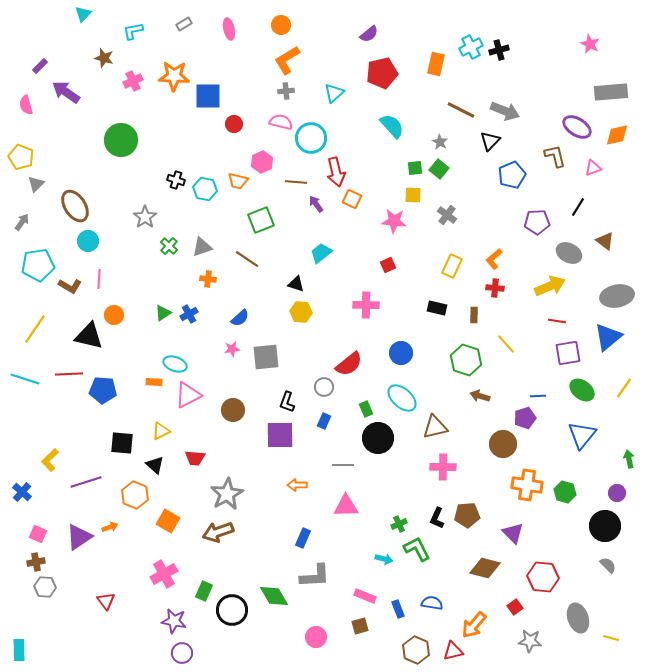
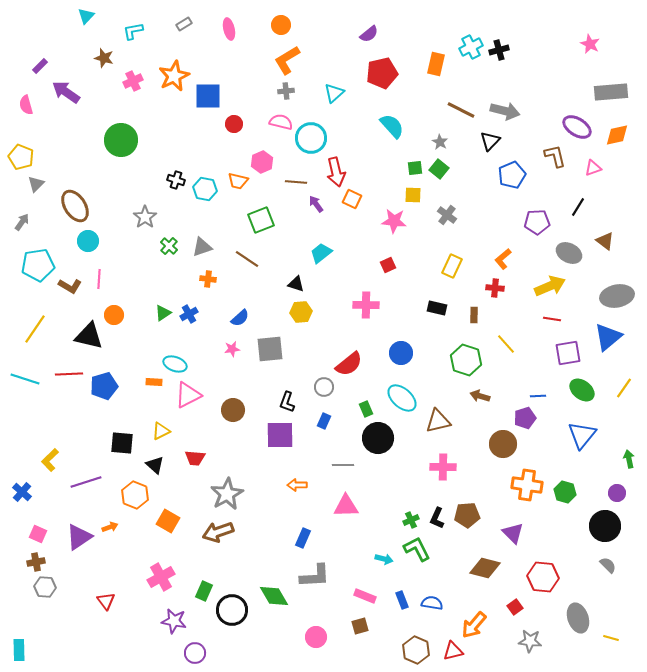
cyan triangle at (83, 14): moved 3 px right, 2 px down
orange star at (174, 76): rotated 28 degrees counterclockwise
gray arrow at (505, 111): rotated 8 degrees counterclockwise
orange L-shape at (494, 259): moved 9 px right
yellow hexagon at (301, 312): rotated 10 degrees counterclockwise
red line at (557, 321): moved 5 px left, 2 px up
gray square at (266, 357): moved 4 px right, 8 px up
blue pentagon at (103, 390): moved 1 px right, 4 px up; rotated 20 degrees counterclockwise
brown triangle at (435, 427): moved 3 px right, 6 px up
green cross at (399, 524): moved 12 px right, 4 px up
pink cross at (164, 574): moved 3 px left, 3 px down
blue rectangle at (398, 609): moved 4 px right, 9 px up
purple circle at (182, 653): moved 13 px right
